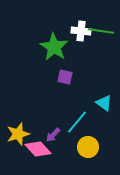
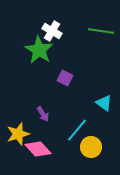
white cross: moved 29 px left; rotated 24 degrees clockwise
green star: moved 15 px left, 3 px down
purple square: moved 1 px down; rotated 14 degrees clockwise
cyan line: moved 8 px down
purple arrow: moved 10 px left, 21 px up; rotated 77 degrees counterclockwise
yellow circle: moved 3 px right
